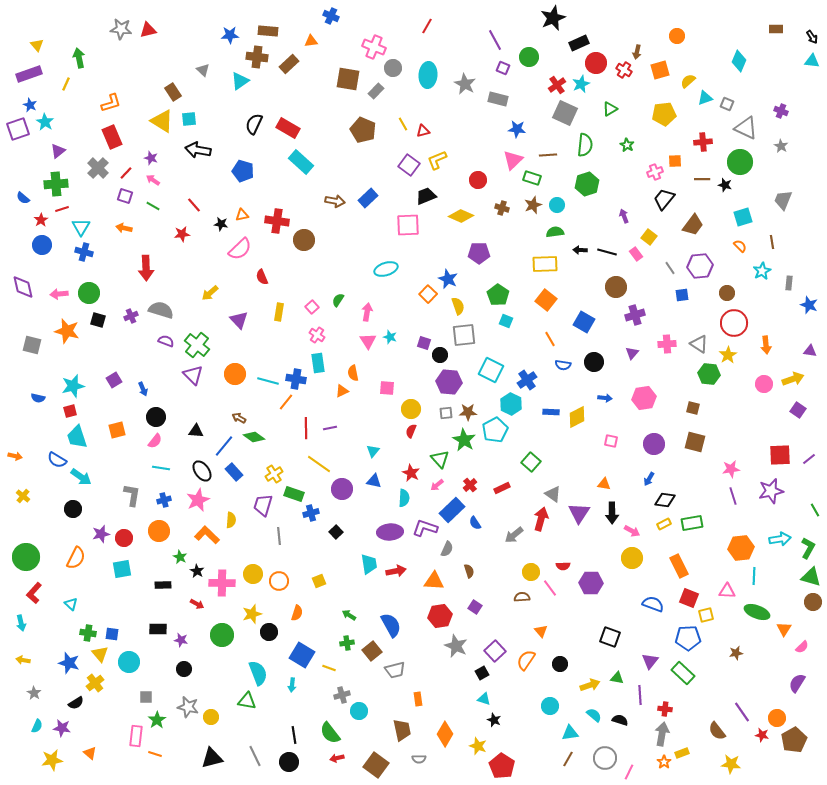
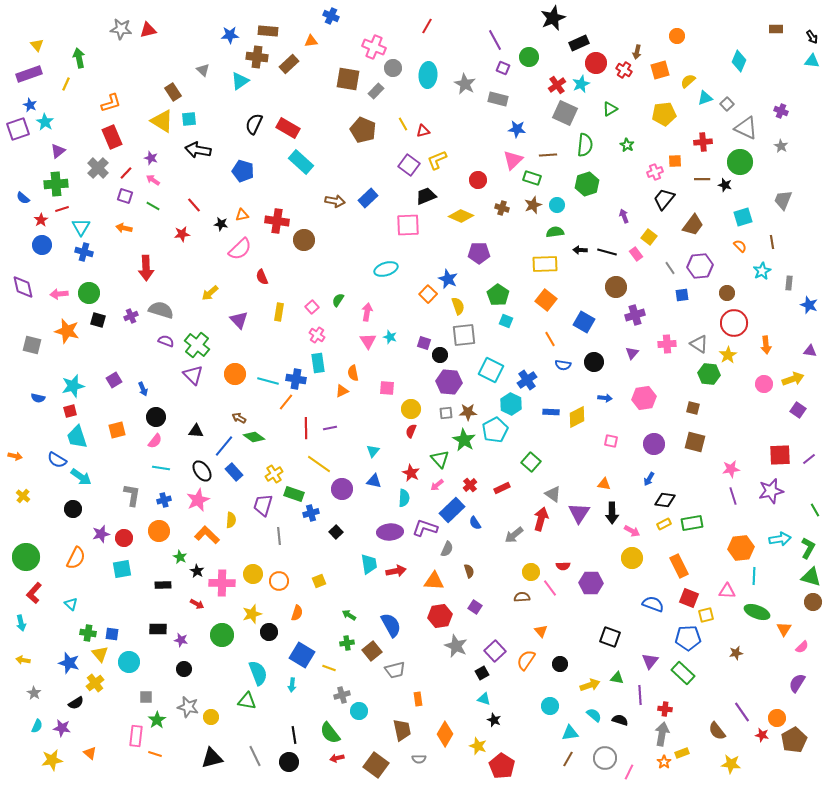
gray square at (727, 104): rotated 24 degrees clockwise
